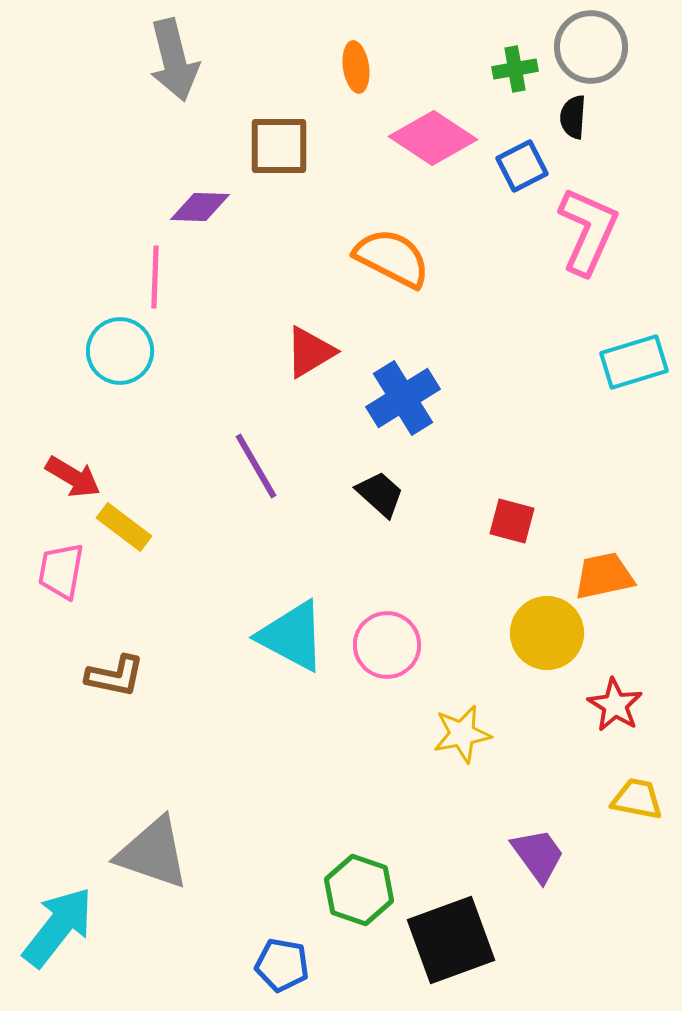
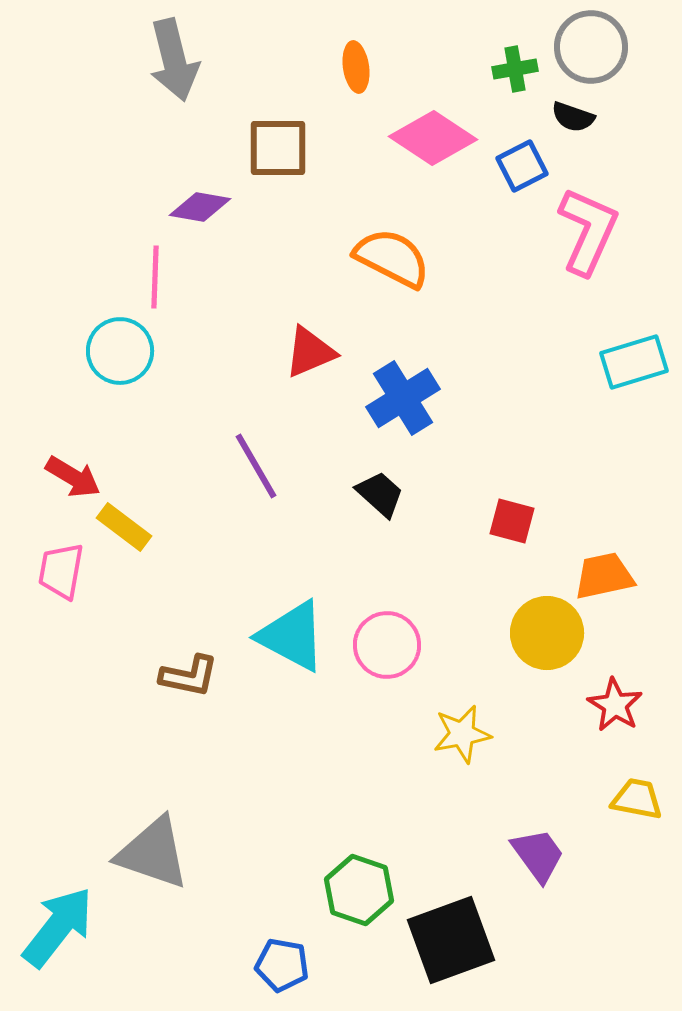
black semicircle: rotated 75 degrees counterclockwise
brown square: moved 1 px left, 2 px down
purple diamond: rotated 8 degrees clockwise
red triangle: rotated 8 degrees clockwise
brown L-shape: moved 74 px right
